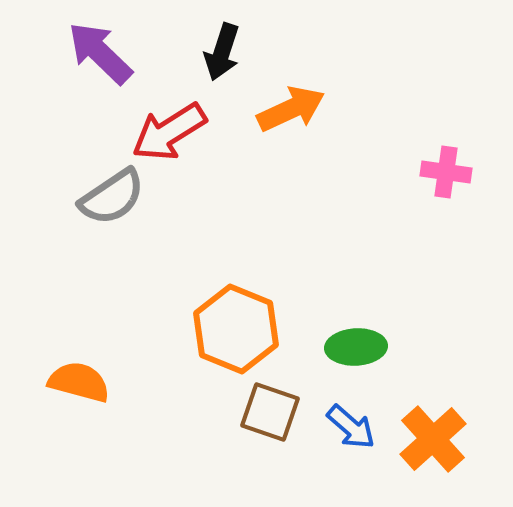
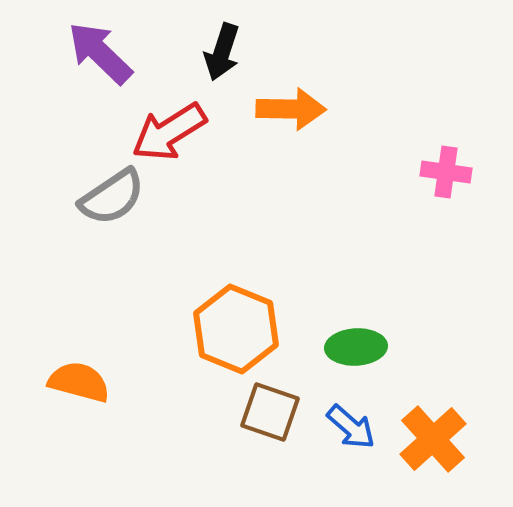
orange arrow: rotated 26 degrees clockwise
